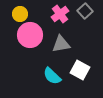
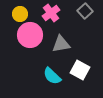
pink cross: moved 9 px left, 1 px up
